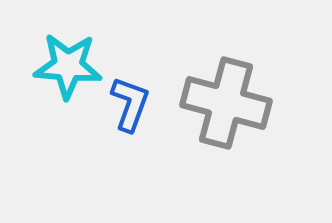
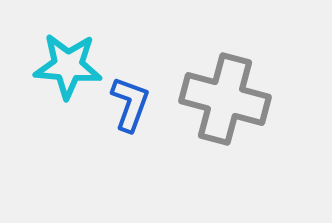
gray cross: moved 1 px left, 4 px up
